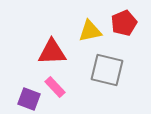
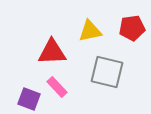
red pentagon: moved 8 px right, 5 px down; rotated 15 degrees clockwise
gray square: moved 2 px down
pink rectangle: moved 2 px right
